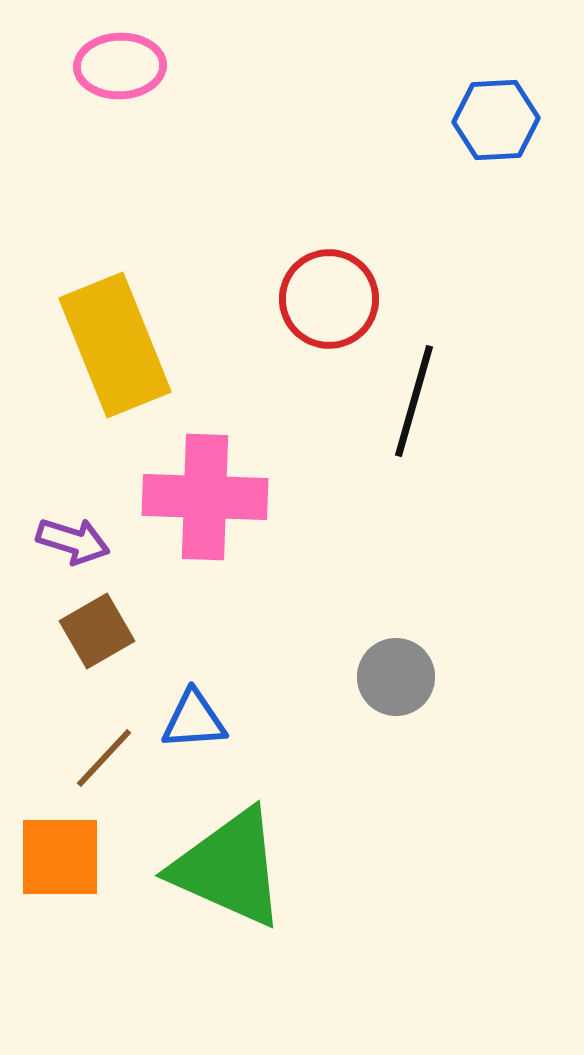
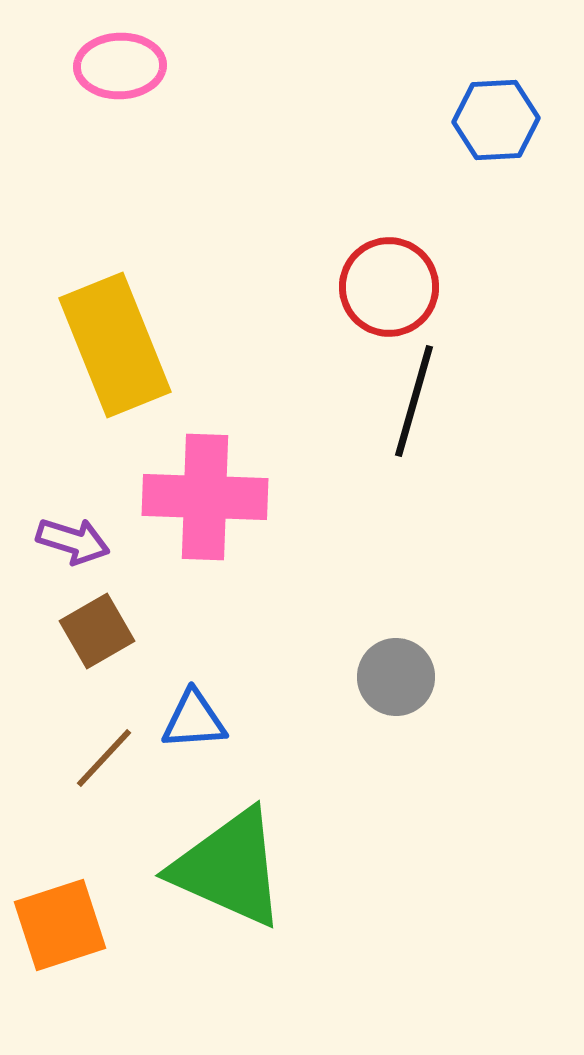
red circle: moved 60 px right, 12 px up
orange square: moved 68 px down; rotated 18 degrees counterclockwise
